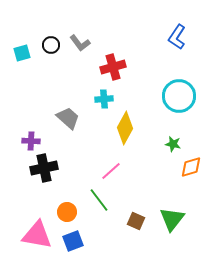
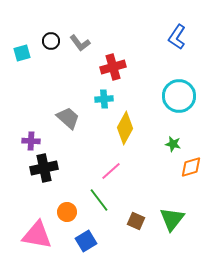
black circle: moved 4 px up
blue square: moved 13 px right; rotated 10 degrees counterclockwise
